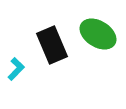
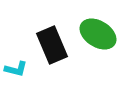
cyan L-shape: rotated 60 degrees clockwise
